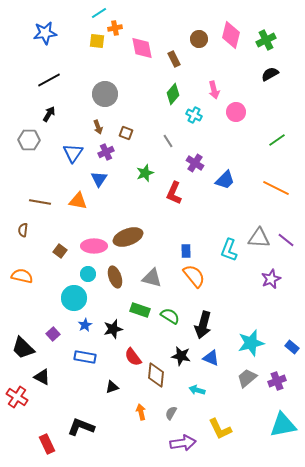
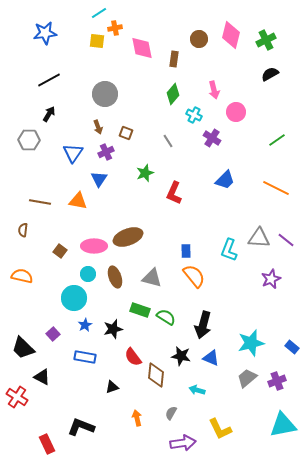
brown rectangle at (174, 59): rotated 35 degrees clockwise
purple cross at (195, 163): moved 17 px right, 25 px up
green semicircle at (170, 316): moved 4 px left, 1 px down
orange arrow at (141, 412): moved 4 px left, 6 px down
